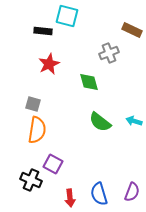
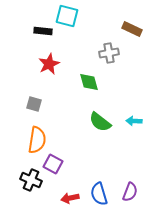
brown rectangle: moved 1 px up
gray cross: rotated 12 degrees clockwise
gray square: moved 1 px right
cyan arrow: rotated 14 degrees counterclockwise
orange semicircle: moved 10 px down
purple semicircle: moved 2 px left
red arrow: rotated 84 degrees clockwise
